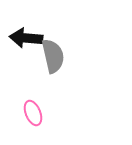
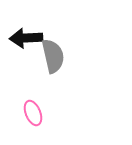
black arrow: rotated 8 degrees counterclockwise
